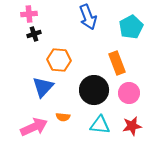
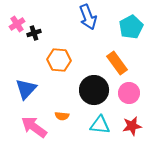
pink cross: moved 12 px left, 10 px down; rotated 28 degrees counterclockwise
black cross: moved 1 px up
orange rectangle: rotated 15 degrees counterclockwise
blue triangle: moved 17 px left, 2 px down
orange semicircle: moved 1 px left, 1 px up
pink arrow: rotated 120 degrees counterclockwise
